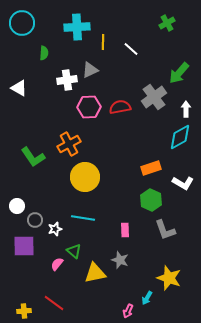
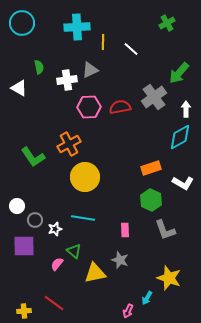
green semicircle: moved 5 px left, 14 px down; rotated 16 degrees counterclockwise
